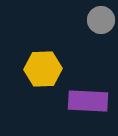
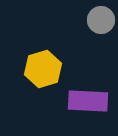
yellow hexagon: rotated 15 degrees counterclockwise
